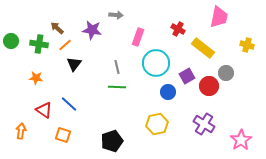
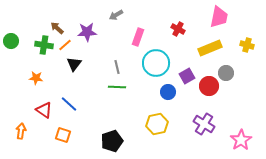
gray arrow: rotated 144 degrees clockwise
purple star: moved 5 px left, 2 px down; rotated 12 degrees counterclockwise
green cross: moved 5 px right, 1 px down
yellow rectangle: moved 7 px right; rotated 60 degrees counterclockwise
